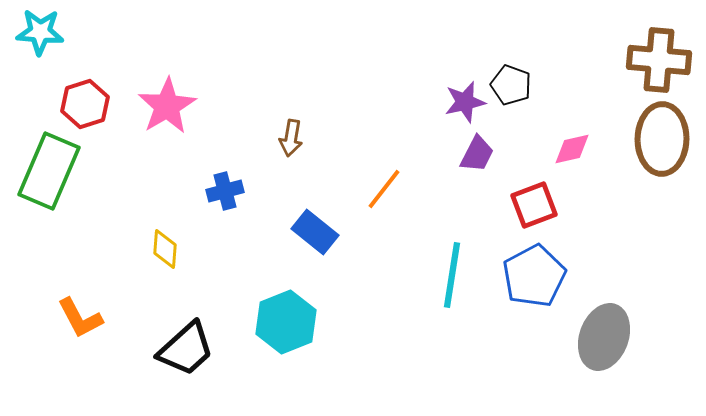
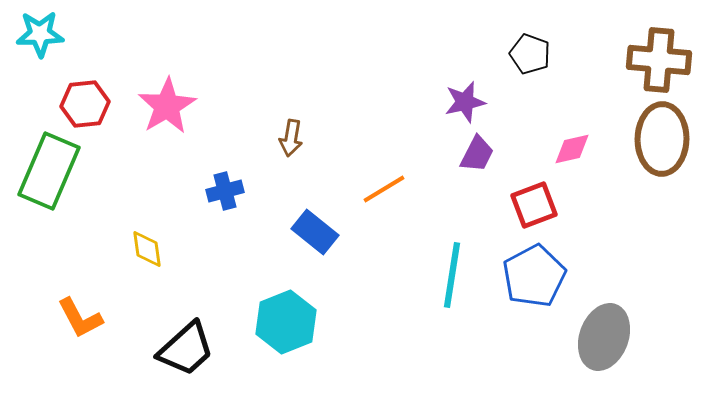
cyan star: moved 2 px down; rotated 6 degrees counterclockwise
black pentagon: moved 19 px right, 31 px up
red hexagon: rotated 12 degrees clockwise
orange line: rotated 21 degrees clockwise
yellow diamond: moved 18 px left; rotated 12 degrees counterclockwise
